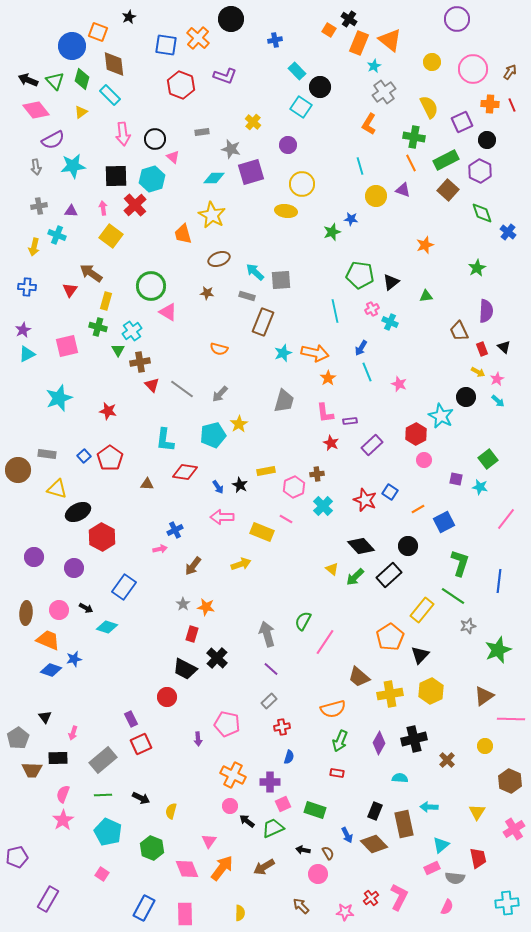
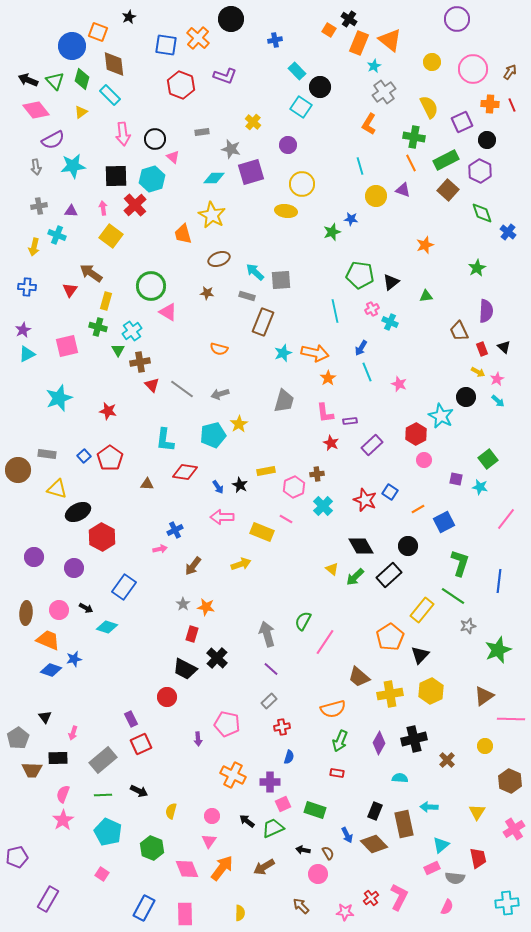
gray arrow at (220, 394): rotated 30 degrees clockwise
black diamond at (361, 546): rotated 12 degrees clockwise
black arrow at (141, 798): moved 2 px left, 7 px up
pink circle at (230, 806): moved 18 px left, 10 px down
